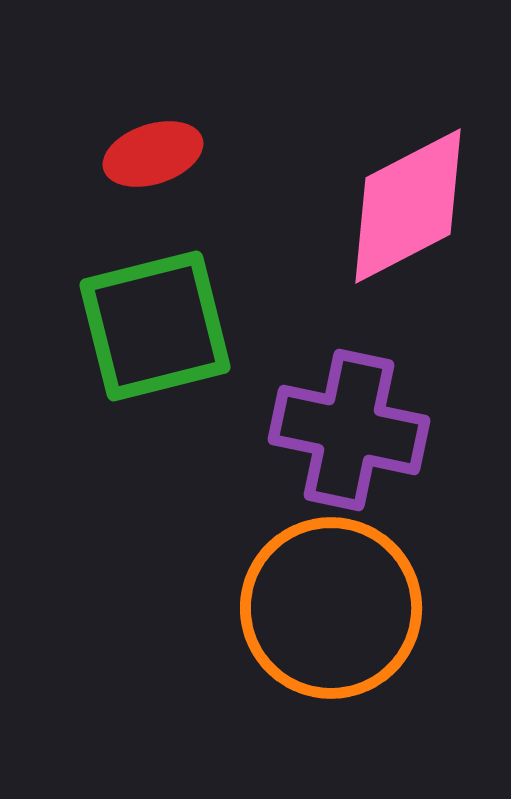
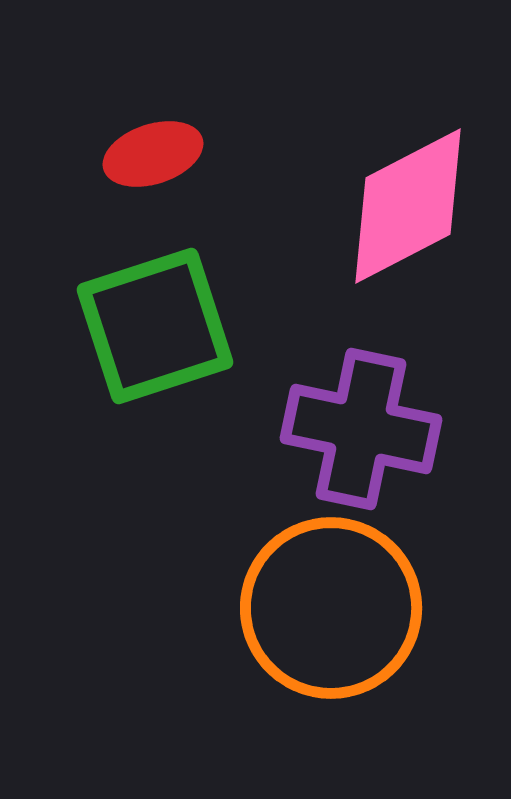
green square: rotated 4 degrees counterclockwise
purple cross: moved 12 px right, 1 px up
